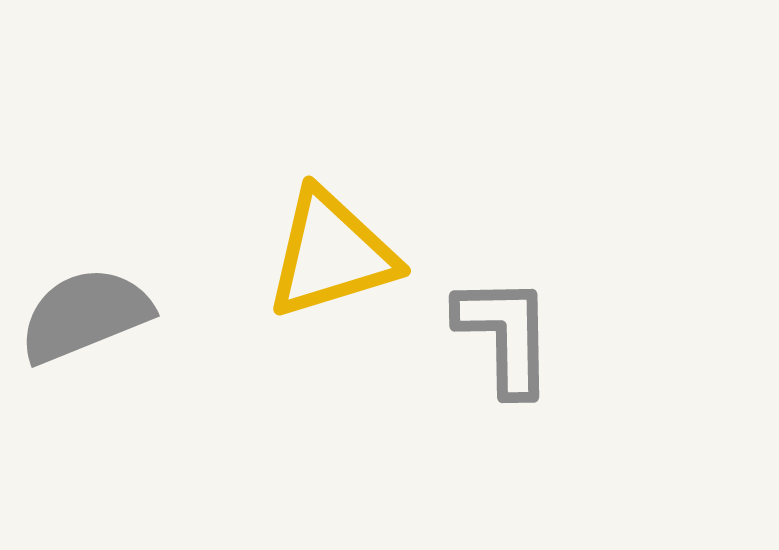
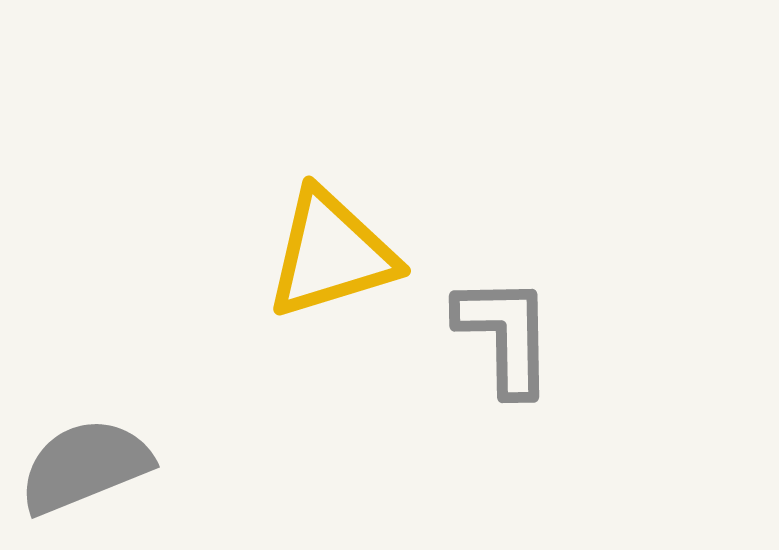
gray semicircle: moved 151 px down
